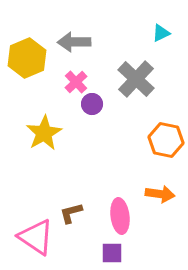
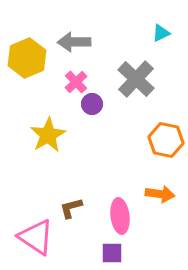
yellow star: moved 4 px right, 2 px down
brown L-shape: moved 5 px up
